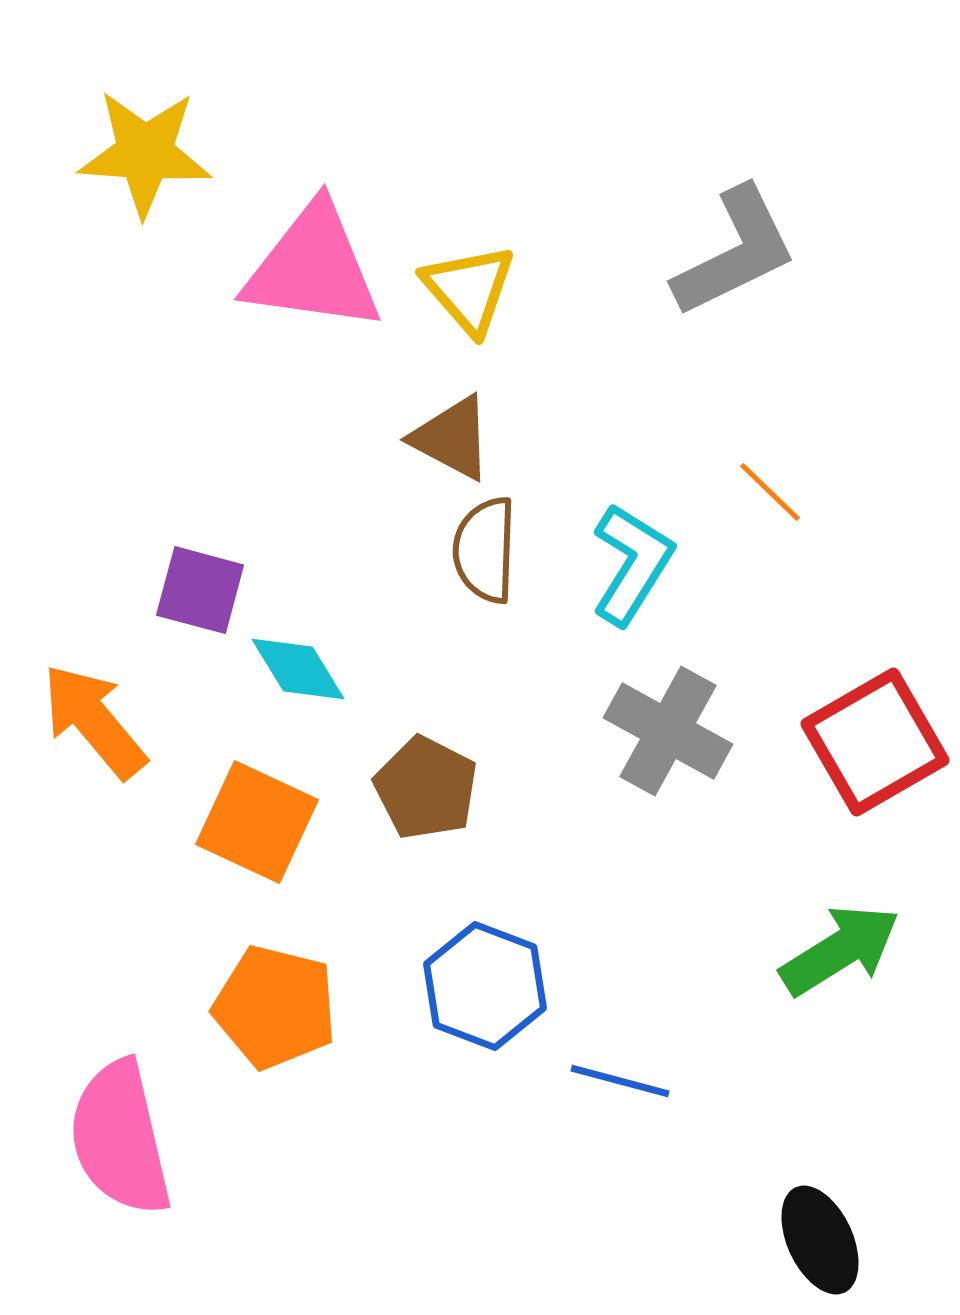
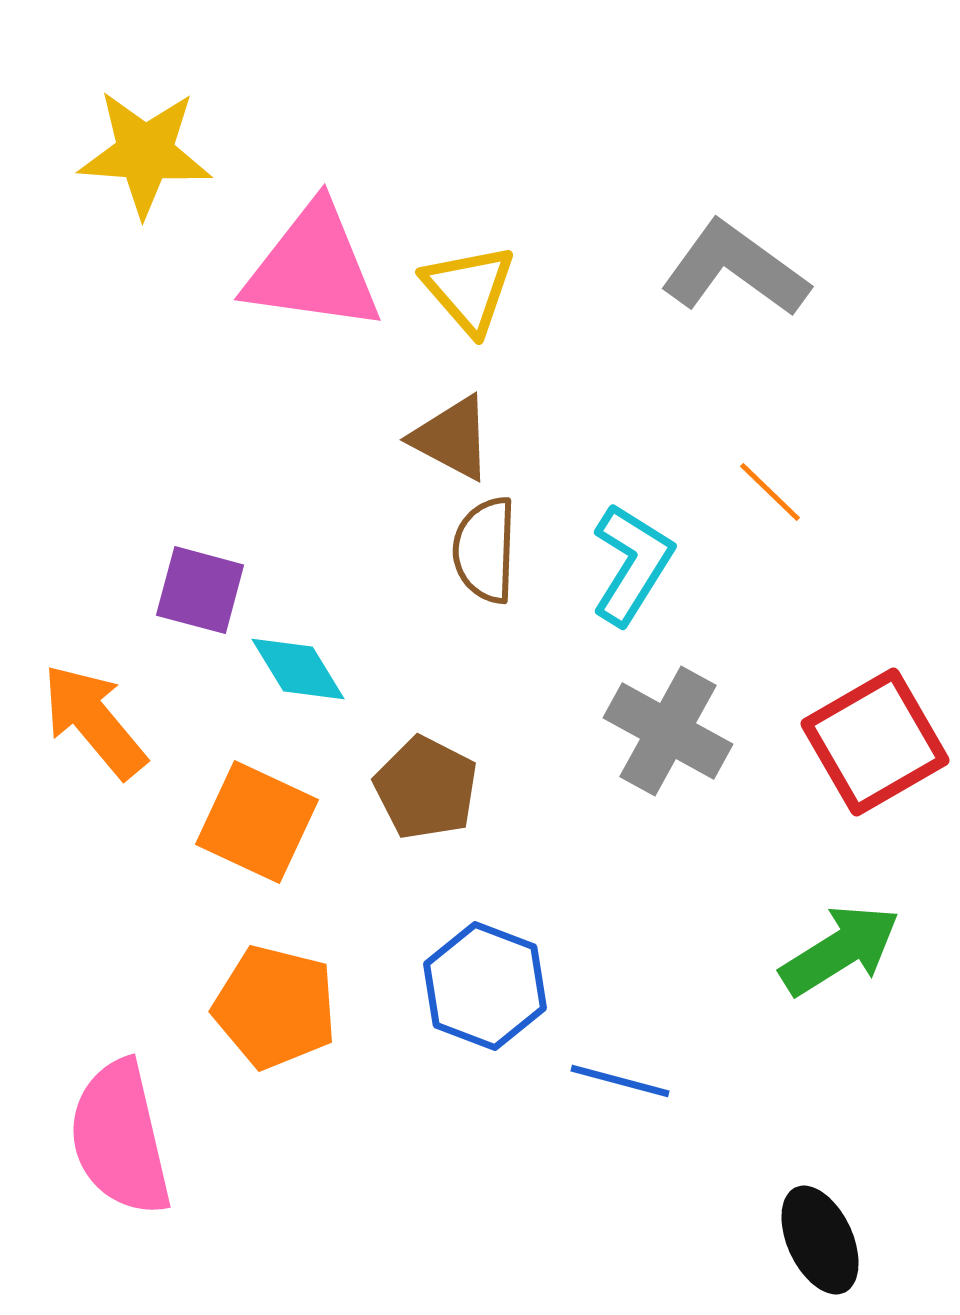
gray L-shape: moved 17 px down; rotated 118 degrees counterclockwise
